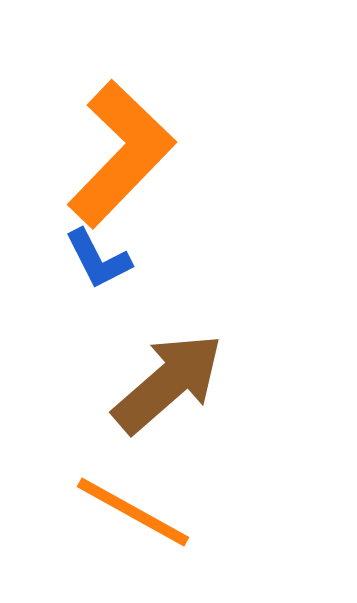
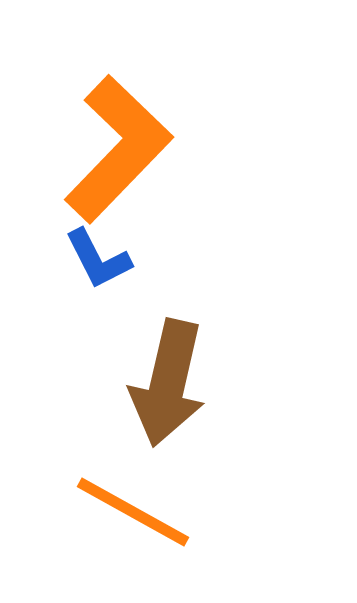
orange L-shape: moved 3 px left, 5 px up
brown arrow: rotated 144 degrees clockwise
